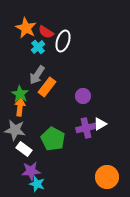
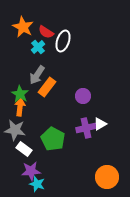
orange star: moved 3 px left, 1 px up
